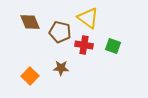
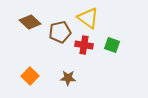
brown diamond: rotated 25 degrees counterclockwise
brown pentagon: rotated 25 degrees counterclockwise
green square: moved 1 px left, 1 px up
brown star: moved 7 px right, 10 px down
